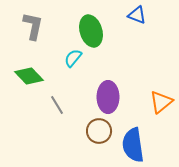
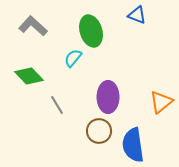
gray L-shape: rotated 60 degrees counterclockwise
